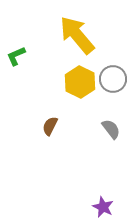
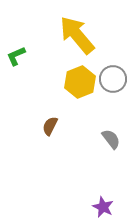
yellow hexagon: rotated 12 degrees clockwise
gray semicircle: moved 10 px down
